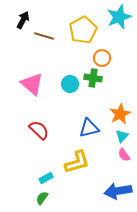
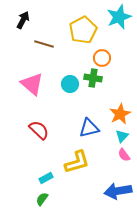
brown line: moved 8 px down
green semicircle: moved 1 px down
